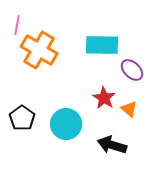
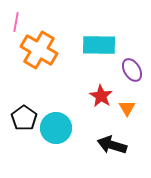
pink line: moved 1 px left, 3 px up
cyan rectangle: moved 3 px left
purple ellipse: rotated 15 degrees clockwise
red star: moved 3 px left, 2 px up
orange triangle: moved 2 px left, 1 px up; rotated 18 degrees clockwise
black pentagon: moved 2 px right
cyan circle: moved 10 px left, 4 px down
